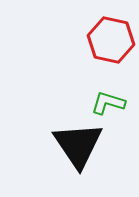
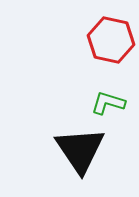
black triangle: moved 2 px right, 5 px down
